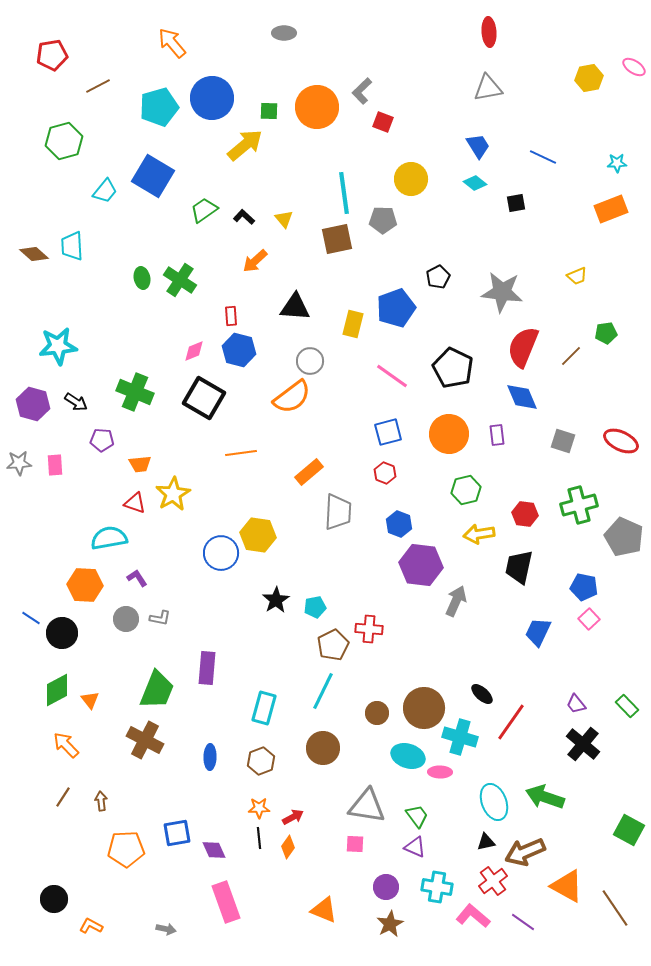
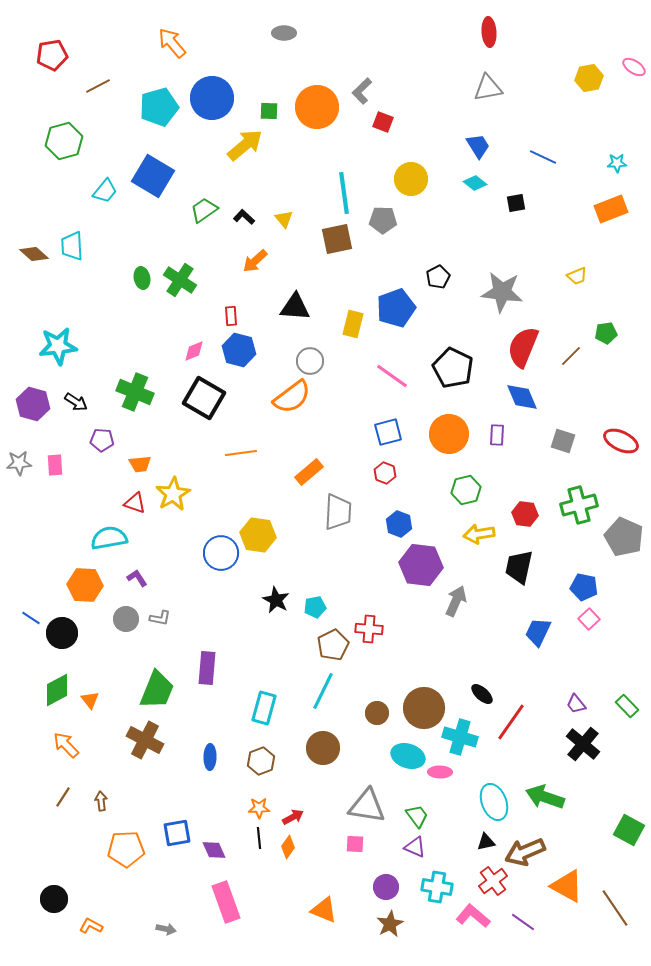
purple rectangle at (497, 435): rotated 10 degrees clockwise
black star at (276, 600): rotated 12 degrees counterclockwise
